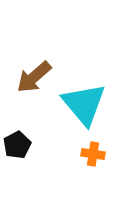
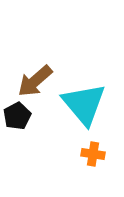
brown arrow: moved 1 px right, 4 px down
black pentagon: moved 29 px up
